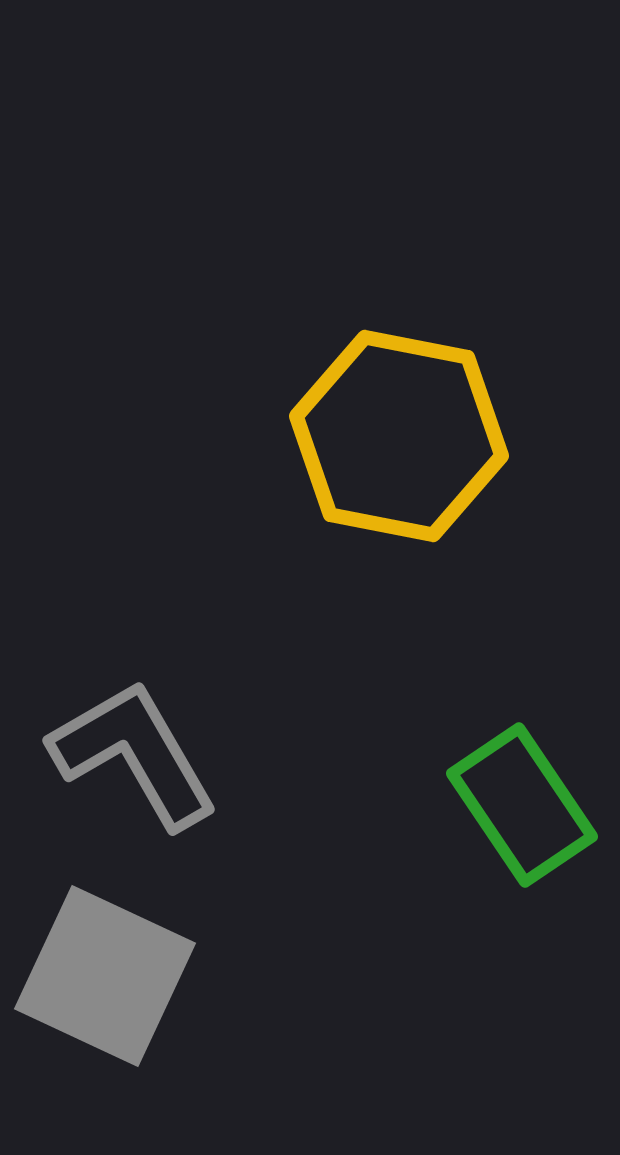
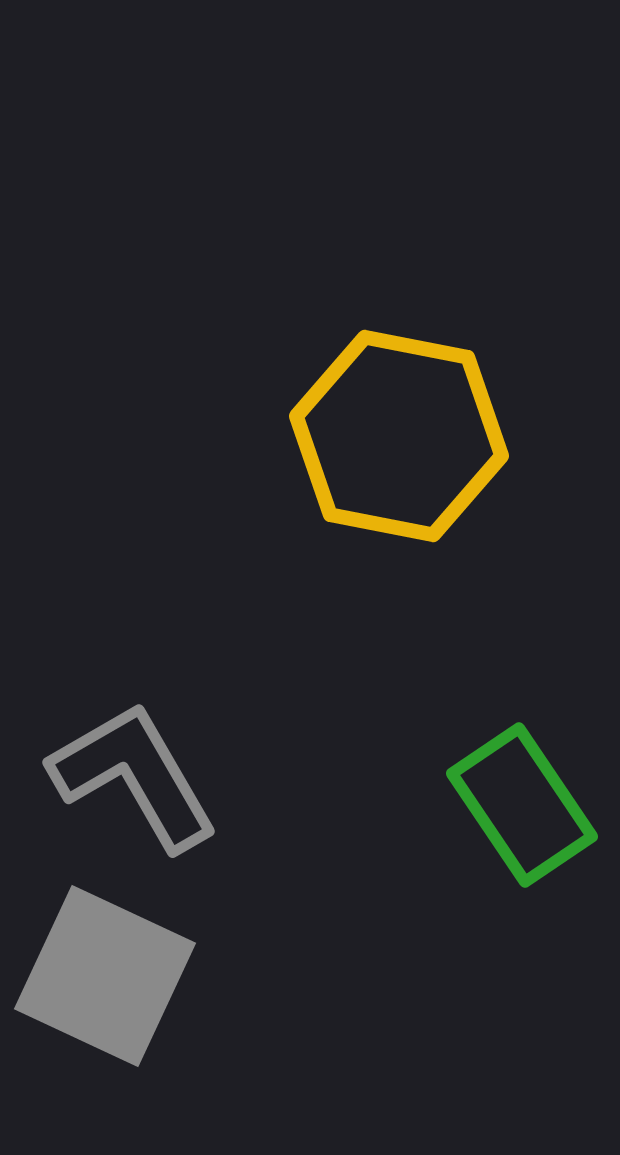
gray L-shape: moved 22 px down
